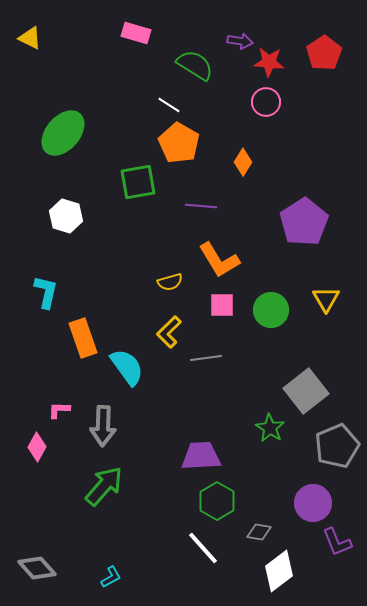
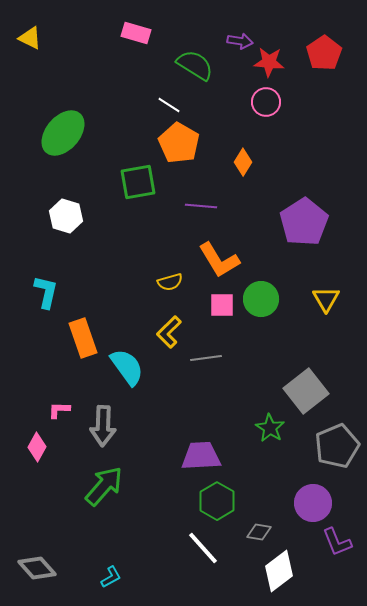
green circle at (271, 310): moved 10 px left, 11 px up
